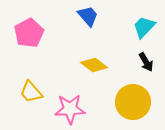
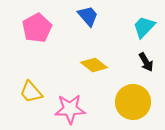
pink pentagon: moved 8 px right, 5 px up
